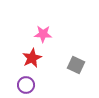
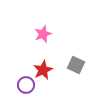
pink star: rotated 24 degrees counterclockwise
red star: moved 11 px right, 12 px down
